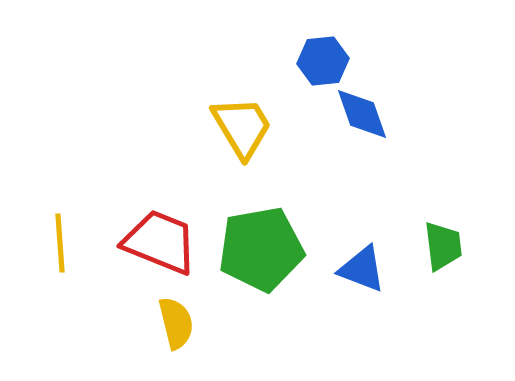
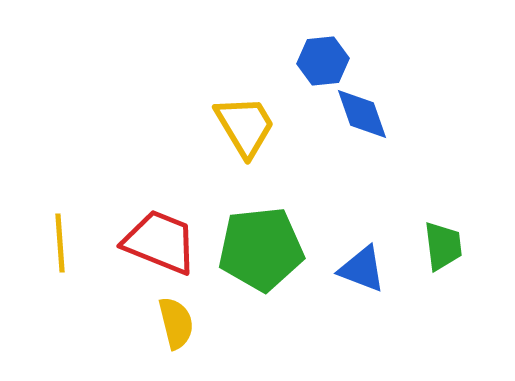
yellow trapezoid: moved 3 px right, 1 px up
green pentagon: rotated 4 degrees clockwise
